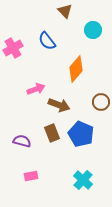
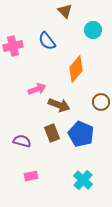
pink cross: moved 2 px up; rotated 18 degrees clockwise
pink arrow: moved 1 px right
